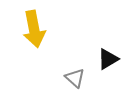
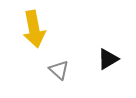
gray triangle: moved 16 px left, 8 px up
